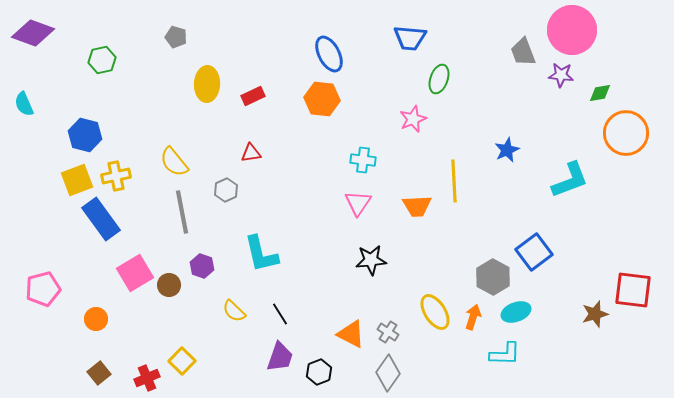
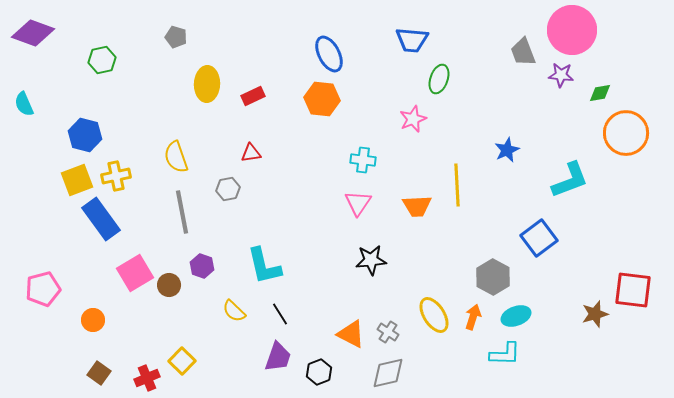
blue trapezoid at (410, 38): moved 2 px right, 2 px down
yellow semicircle at (174, 162): moved 2 px right, 5 px up; rotated 20 degrees clockwise
yellow line at (454, 181): moved 3 px right, 4 px down
gray hexagon at (226, 190): moved 2 px right, 1 px up; rotated 15 degrees clockwise
blue square at (534, 252): moved 5 px right, 14 px up
cyan L-shape at (261, 254): moved 3 px right, 12 px down
yellow ellipse at (435, 312): moved 1 px left, 3 px down
cyan ellipse at (516, 312): moved 4 px down
orange circle at (96, 319): moved 3 px left, 1 px down
purple trapezoid at (280, 357): moved 2 px left
brown square at (99, 373): rotated 15 degrees counterclockwise
gray diamond at (388, 373): rotated 42 degrees clockwise
